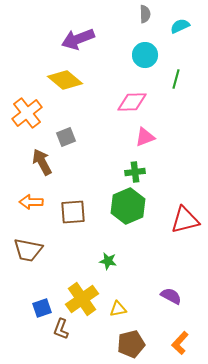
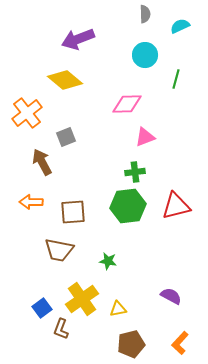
pink diamond: moved 5 px left, 2 px down
green hexagon: rotated 16 degrees clockwise
red triangle: moved 9 px left, 14 px up
brown trapezoid: moved 31 px right
blue square: rotated 18 degrees counterclockwise
